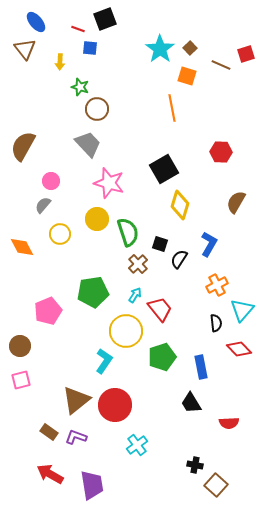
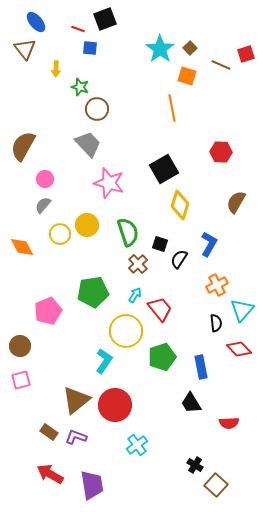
yellow arrow at (60, 62): moved 4 px left, 7 px down
pink circle at (51, 181): moved 6 px left, 2 px up
yellow circle at (97, 219): moved 10 px left, 6 px down
black cross at (195, 465): rotated 21 degrees clockwise
